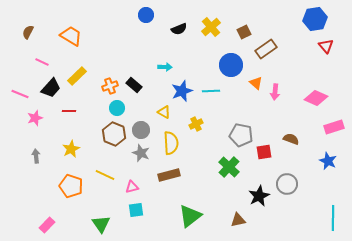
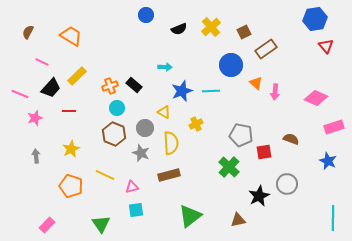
gray circle at (141, 130): moved 4 px right, 2 px up
